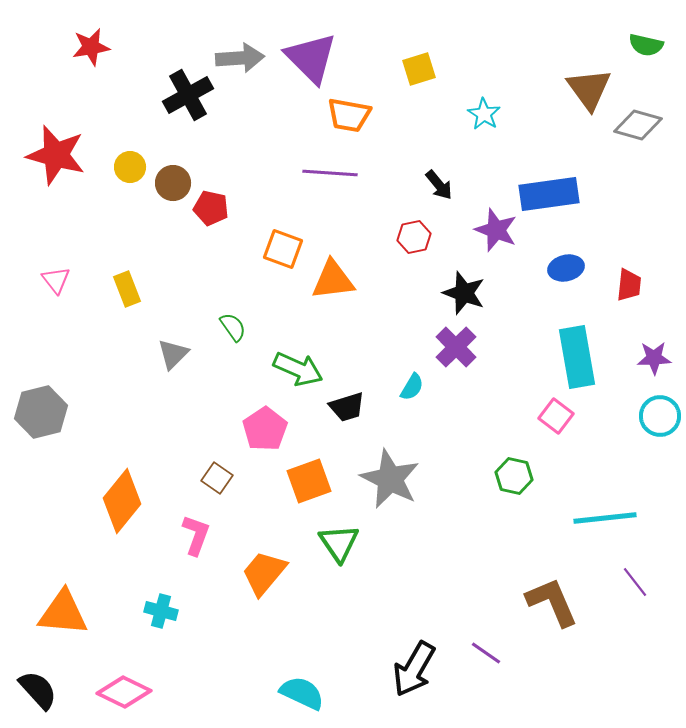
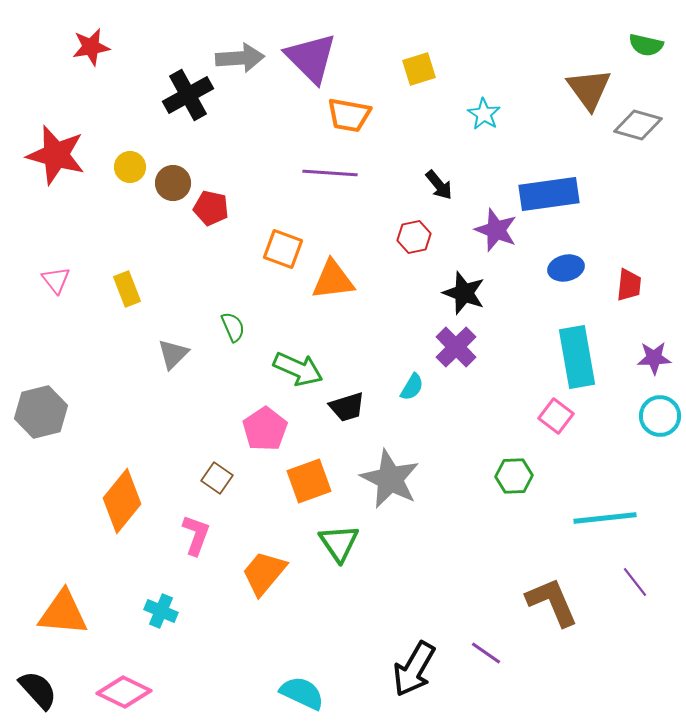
green semicircle at (233, 327): rotated 12 degrees clockwise
green hexagon at (514, 476): rotated 15 degrees counterclockwise
cyan cross at (161, 611): rotated 8 degrees clockwise
